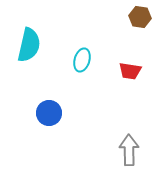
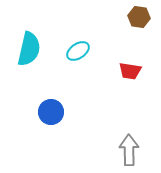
brown hexagon: moved 1 px left
cyan semicircle: moved 4 px down
cyan ellipse: moved 4 px left, 9 px up; rotated 40 degrees clockwise
blue circle: moved 2 px right, 1 px up
